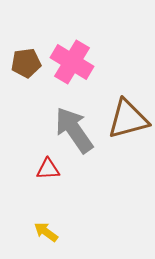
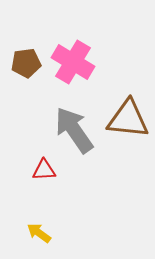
pink cross: moved 1 px right
brown triangle: rotated 21 degrees clockwise
red triangle: moved 4 px left, 1 px down
yellow arrow: moved 7 px left, 1 px down
